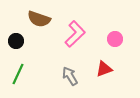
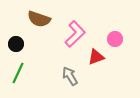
black circle: moved 3 px down
red triangle: moved 8 px left, 12 px up
green line: moved 1 px up
